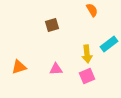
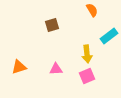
cyan rectangle: moved 8 px up
